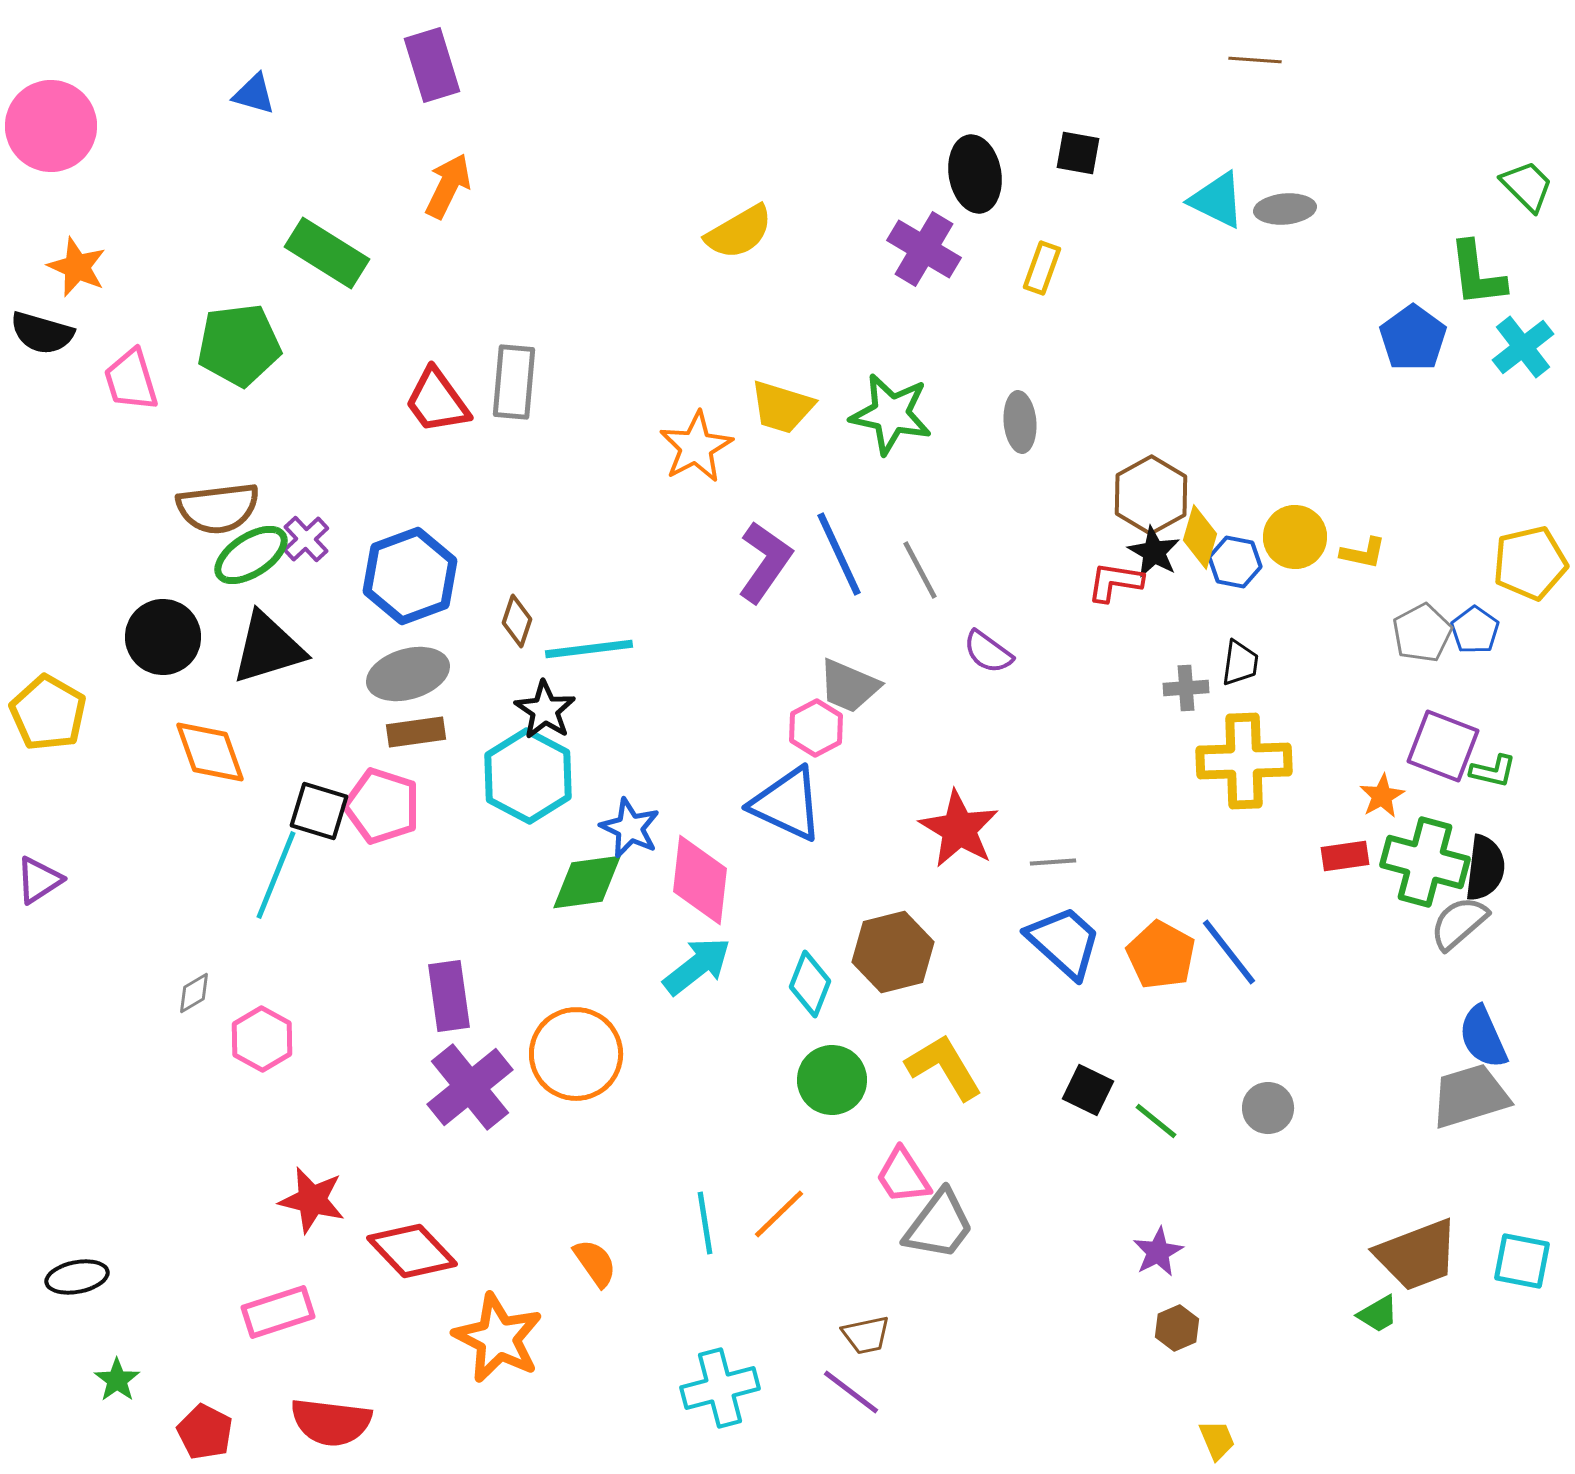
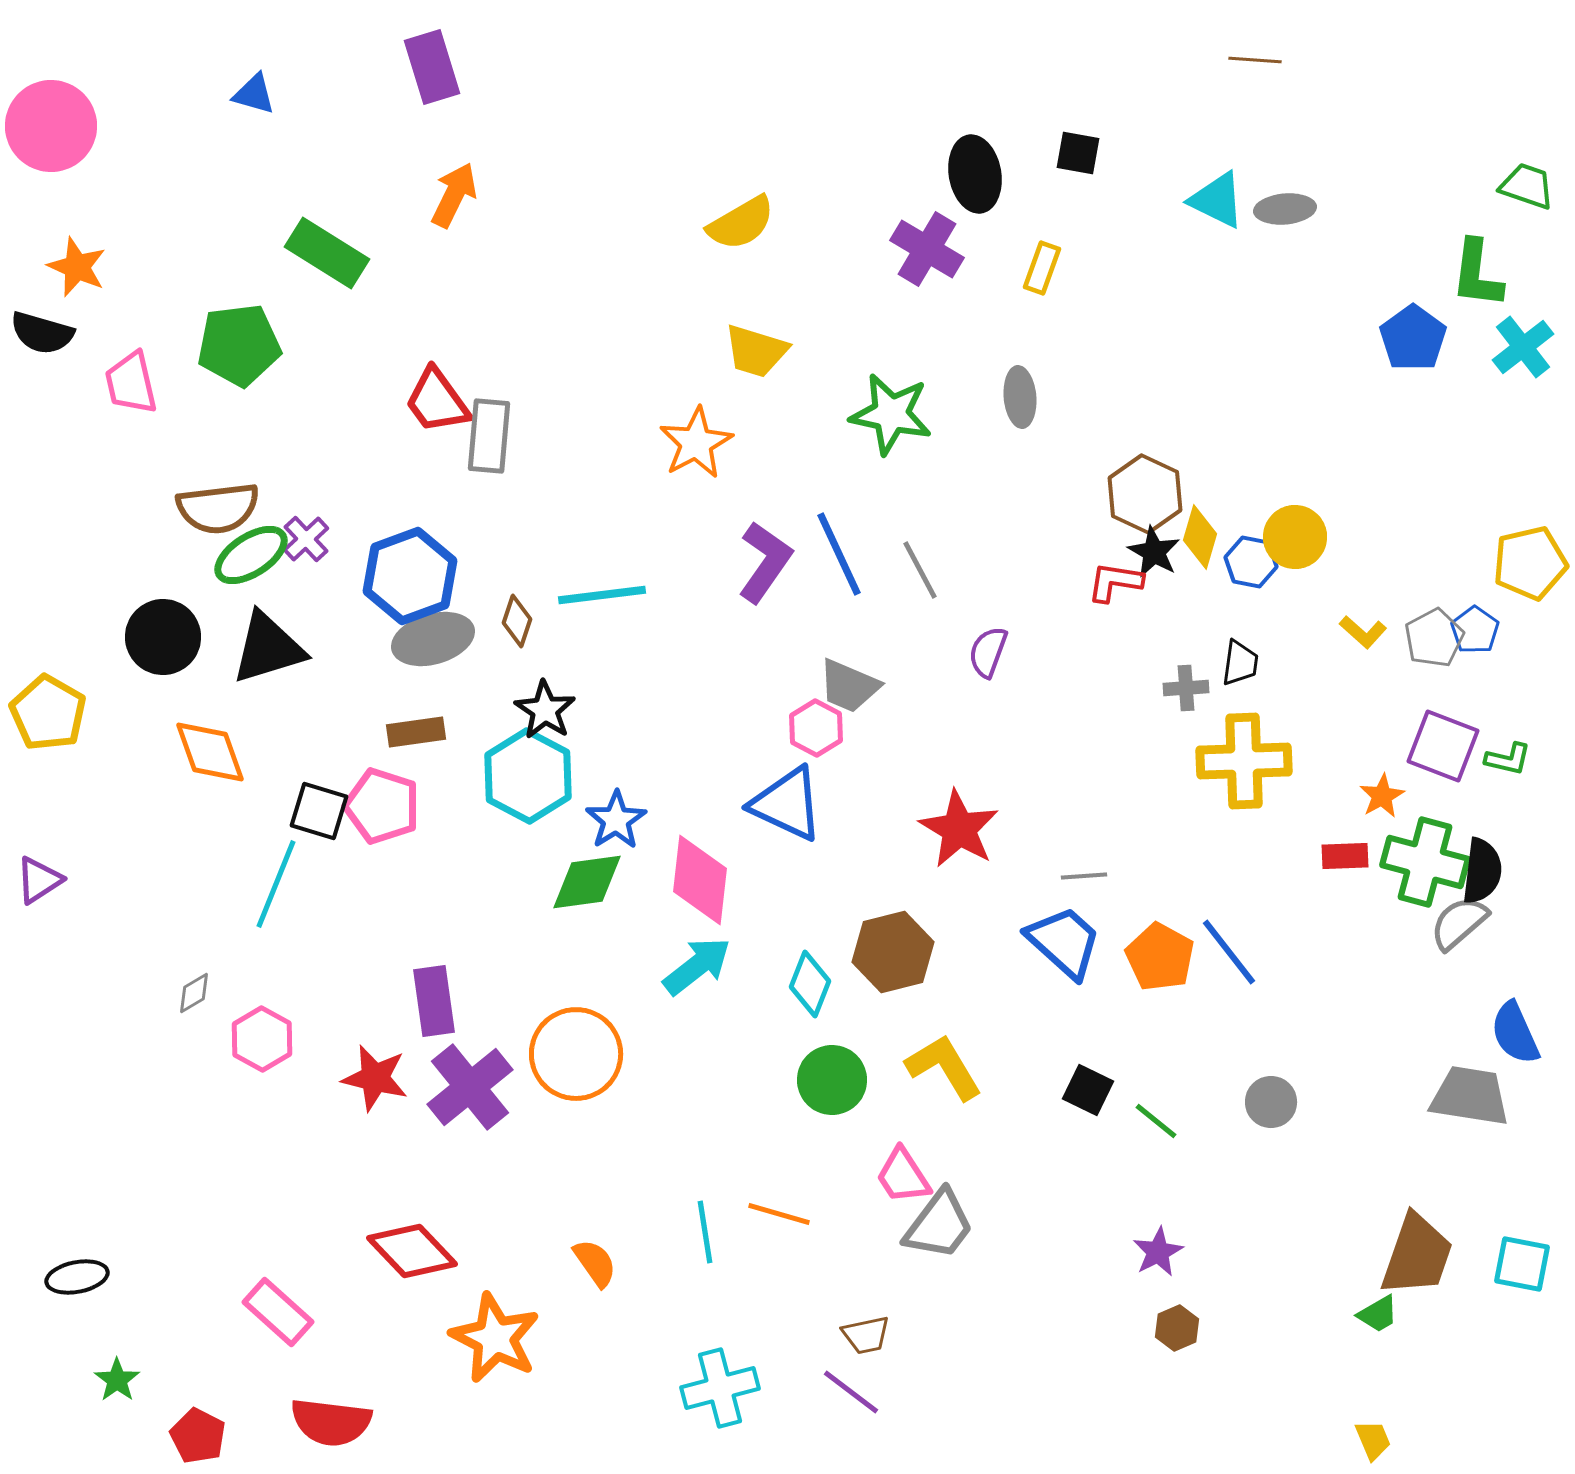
purple rectangle at (432, 65): moved 2 px down
orange arrow at (448, 186): moved 6 px right, 9 px down
green trapezoid at (1527, 186): rotated 26 degrees counterclockwise
yellow semicircle at (739, 232): moved 2 px right, 9 px up
purple cross at (924, 249): moved 3 px right
green L-shape at (1477, 274): rotated 14 degrees clockwise
pink trapezoid at (131, 380): moved 3 px down; rotated 4 degrees clockwise
gray rectangle at (514, 382): moved 25 px left, 54 px down
yellow trapezoid at (782, 407): moved 26 px left, 56 px up
gray ellipse at (1020, 422): moved 25 px up
orange star at (696, 447): moved 4 px up
brown hexagon at (1151, 495): moved 6 px left, 1 px up; rotated 6 degrees counterclockwise
yellow L-shape at (1363, 553): moved 79 px down; rotated 30 degrees clockwise
blue hexagon at (1235, 562): moved 16 px right
gray pentagon at (1422, 633): moved 12 px right, 5 px down
cyan line at (589, 649): moved 13 px right, 54 px up
purple semicircle at (988, 652): rotated 74 degrees clockwise
gray ellipse at (408, 674): moved 25 px right, 35 px up
pink hexagon at (816, 728): rotated 4 degrees counterclockwise
green L-shape at (1493, 771): moved 15 px right, 12 px up
blue star at (630, 828): moved 14 px left, 8 px up; rotated 14 degrees clockwise
red rectangle at (1345, 856): rotated 6 degrees clockwise
gray line at (1053, 862): moved 31 px right, 14 px down
black semicircle at (1485, 868): moved 3 px left, 3 px down
cyan line at (276, 875): moved 9 px down
orange pentagon at (1161, 955): moved 1 px left, 2 px down
purple rectangle at (449, 996): moved 15 px left, 5 px down
blue semicircle at (1483, 1037): moved 32 px right, 4 px up
gray trapezoid at (1470, 1096): rotated 26 degrees clockwise
gray circle at (1268, 1108): moved 3 px right, 6 px up
red star at (312, 1200): moved 63 px right, 122 px up
orange line at (779, 1214): rotated 60 degrees clockwise
cyan line at (705, 1223): moved 9 px down
brown trapezoid at (1417, 1255): rotated 50 degrees counterclockwise
cyan square at (1522, 1261): moved 3 px down
pink rectangle at (278, 1312): rotated 60 degrees clockwise
orange star at (498, 1338): moved 3 px left
red pentagon at (205, 1432): moved 7 px left, 4 px down
yellow trapezoid at (1217, 1440): moved 156 px right
